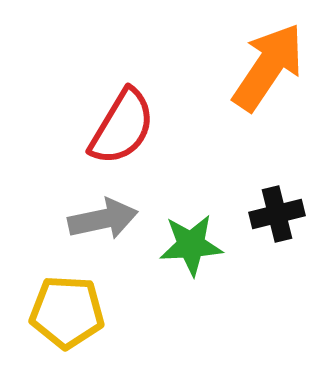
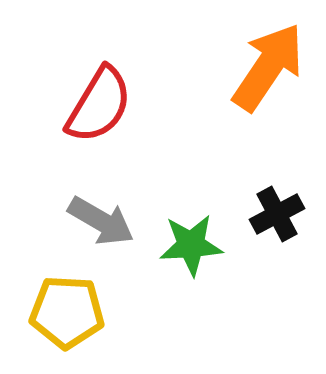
red semicircle: moved 23 px left, 22 px up
black cross: rotated 14 degrees counterclockwise
gray arrow: moved 2 px left, 2 px down; rotated 42 degrees clockwise
